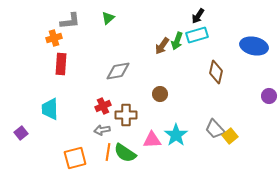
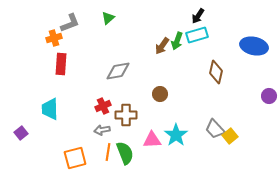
gray L-shape: moved 2 px down; rotated 15 degrees counterclockwise
green semicircle: rotated 145 degrees counterclockwise
